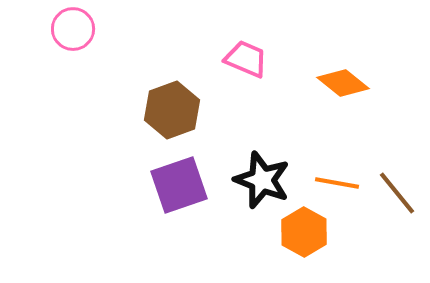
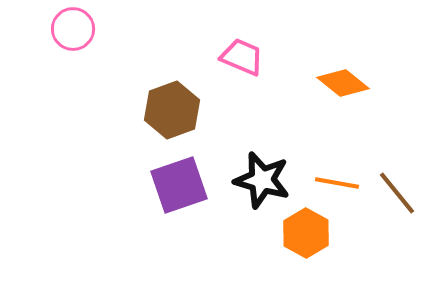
pink trapezoid: moved 4 px left, 2 px up
black star: rotated 6 degrees counterclockwise
orange hexagon: moved 2 px right, 1 px down
